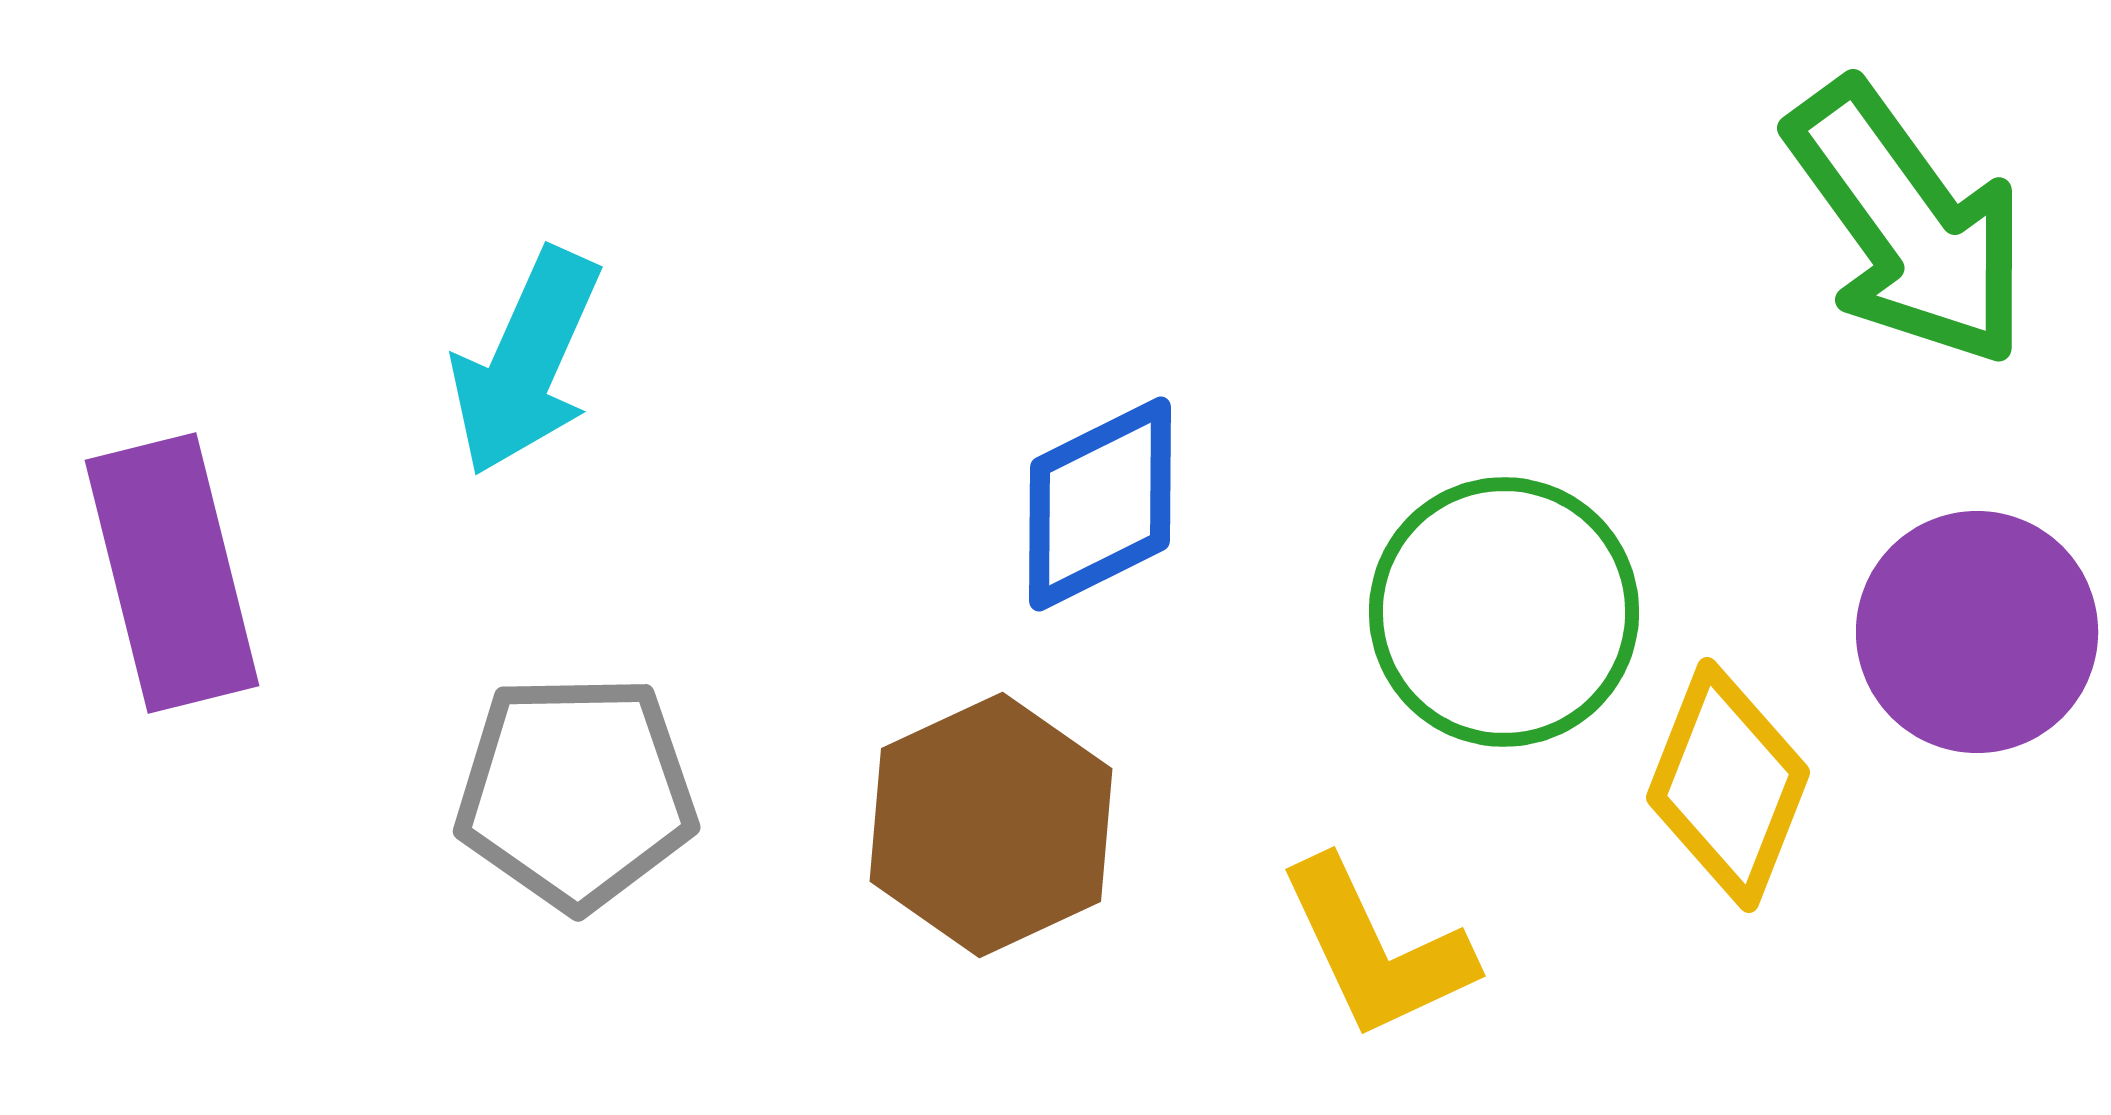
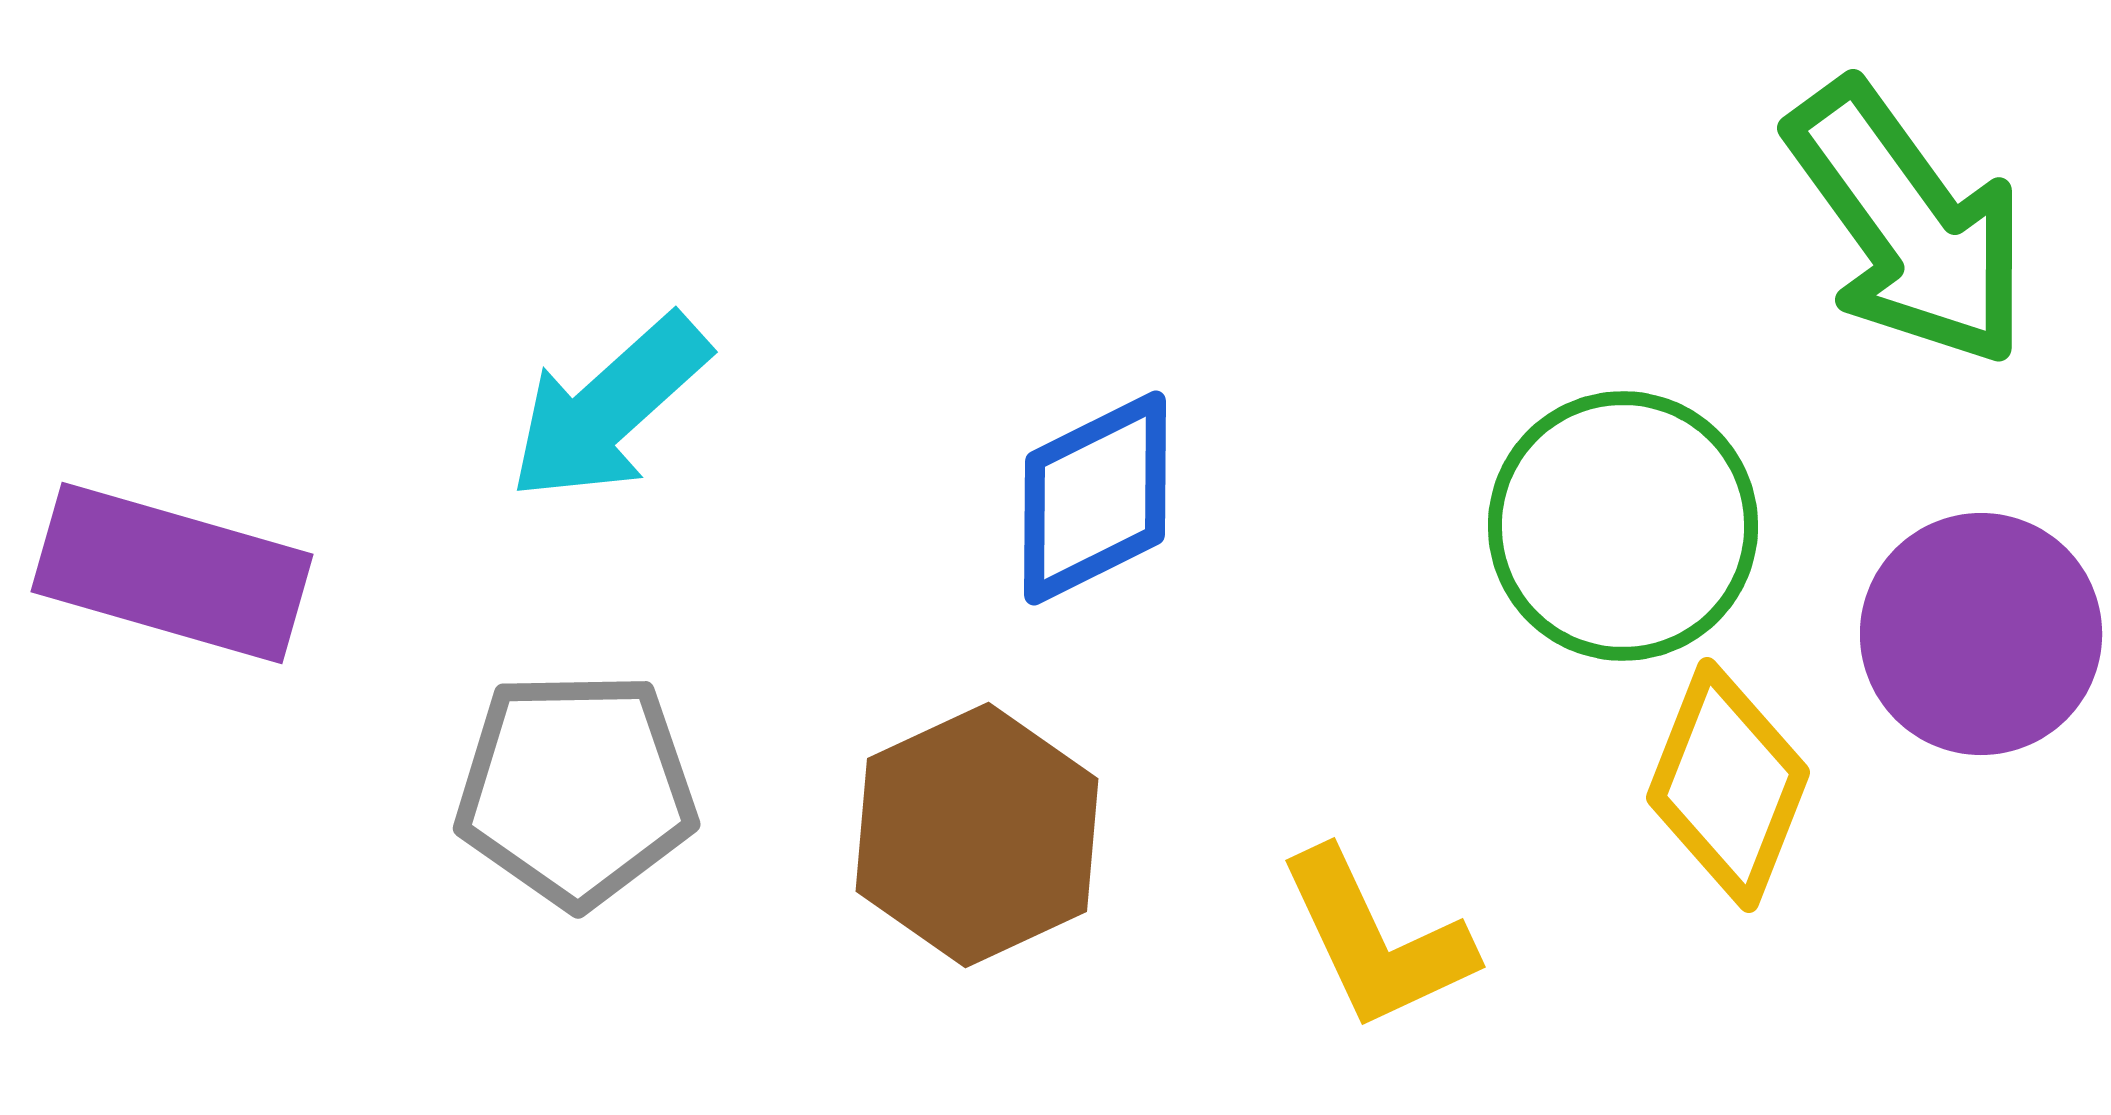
cyan arrow: moved 83 px right, 46 px down; rotated 24 degrees clockwise
blue diamond: moved 5 px left, 6 px up
purple rectangle: rotated 60 degrees counterclockwise
green circle: moved 119 px right, 86 px up
purple circle: moved 4 px right, 2 px down
gray pentagon: moved 3 px up
brown hexagon: moved 14 px left, 10 px down
yellow L-shape: moved 9 px up
